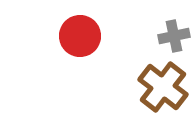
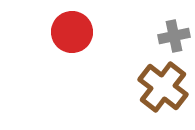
red circle: moved 8 px left, 4 px up
